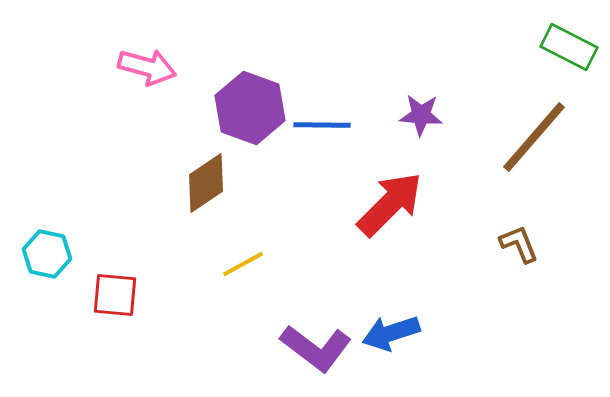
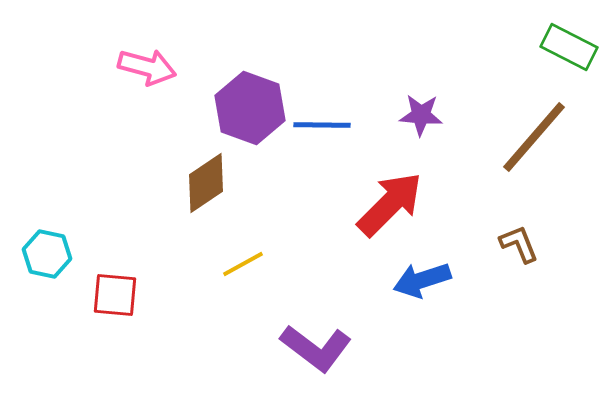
blue arrow: moved 31 px right, 53 px up
